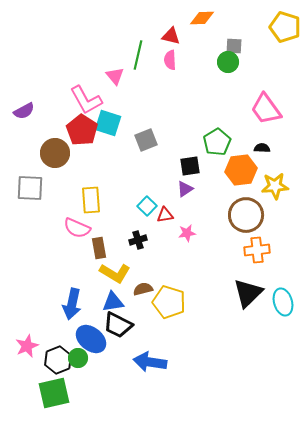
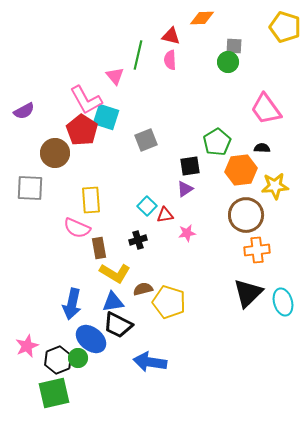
cyan square at (108, 123): moved 2 px left, 6 px up
